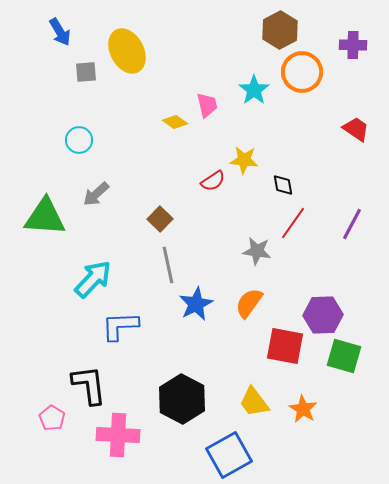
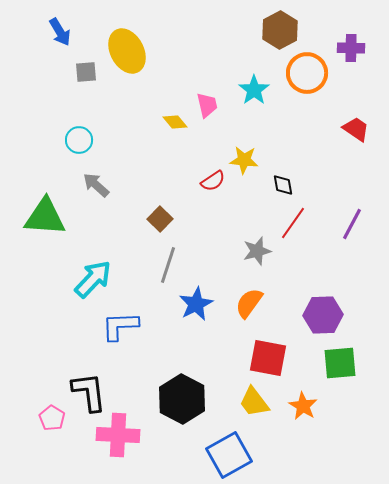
purple cross: moved 2 px left, 3 px down
orange circle: moved 5 px right, 1 px down
yellow diamond: rotated 15 degrees clockwise
gray arrow: moved 9 px up; rotated 84 degrees clockwise
gray star: rotated 24 degrees counterclockwise
gray line: rotated 30 degrees clockwise
red square: moved 17 px left, 12 px down
green square: moved 4 px left, 7 px down; rotated 21 degrees counterclockwise
black L-shape: moved 7 px down
orange star: moved 3 px up
